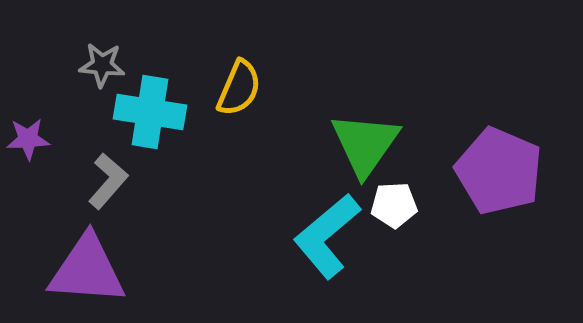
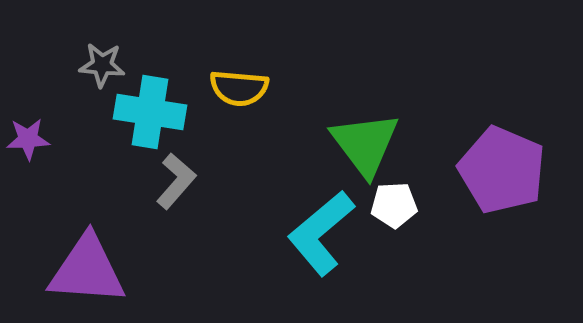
yellow semicircle: rotated 72 degrees clockwise
green triangle: rotated 12 degrees counterclockwise
purple pentagon: moved 3 px right, 1 px up
gray L-shape: moved 68 px right
cyan L-shape: moved 6 px left, 3 px up
